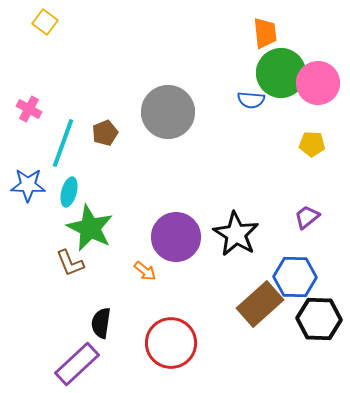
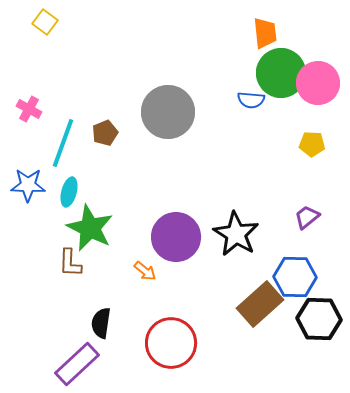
brown L-shape: rotated 24 degrees clockwise
